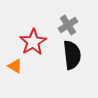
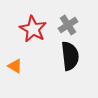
red star: moved 13 px up; rotated 12 degrees counterclockwise
black semicircle: moved 2 px left, 1 px down
